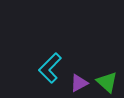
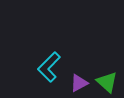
cyan L-shape: moved 1 px left, 1 px up
